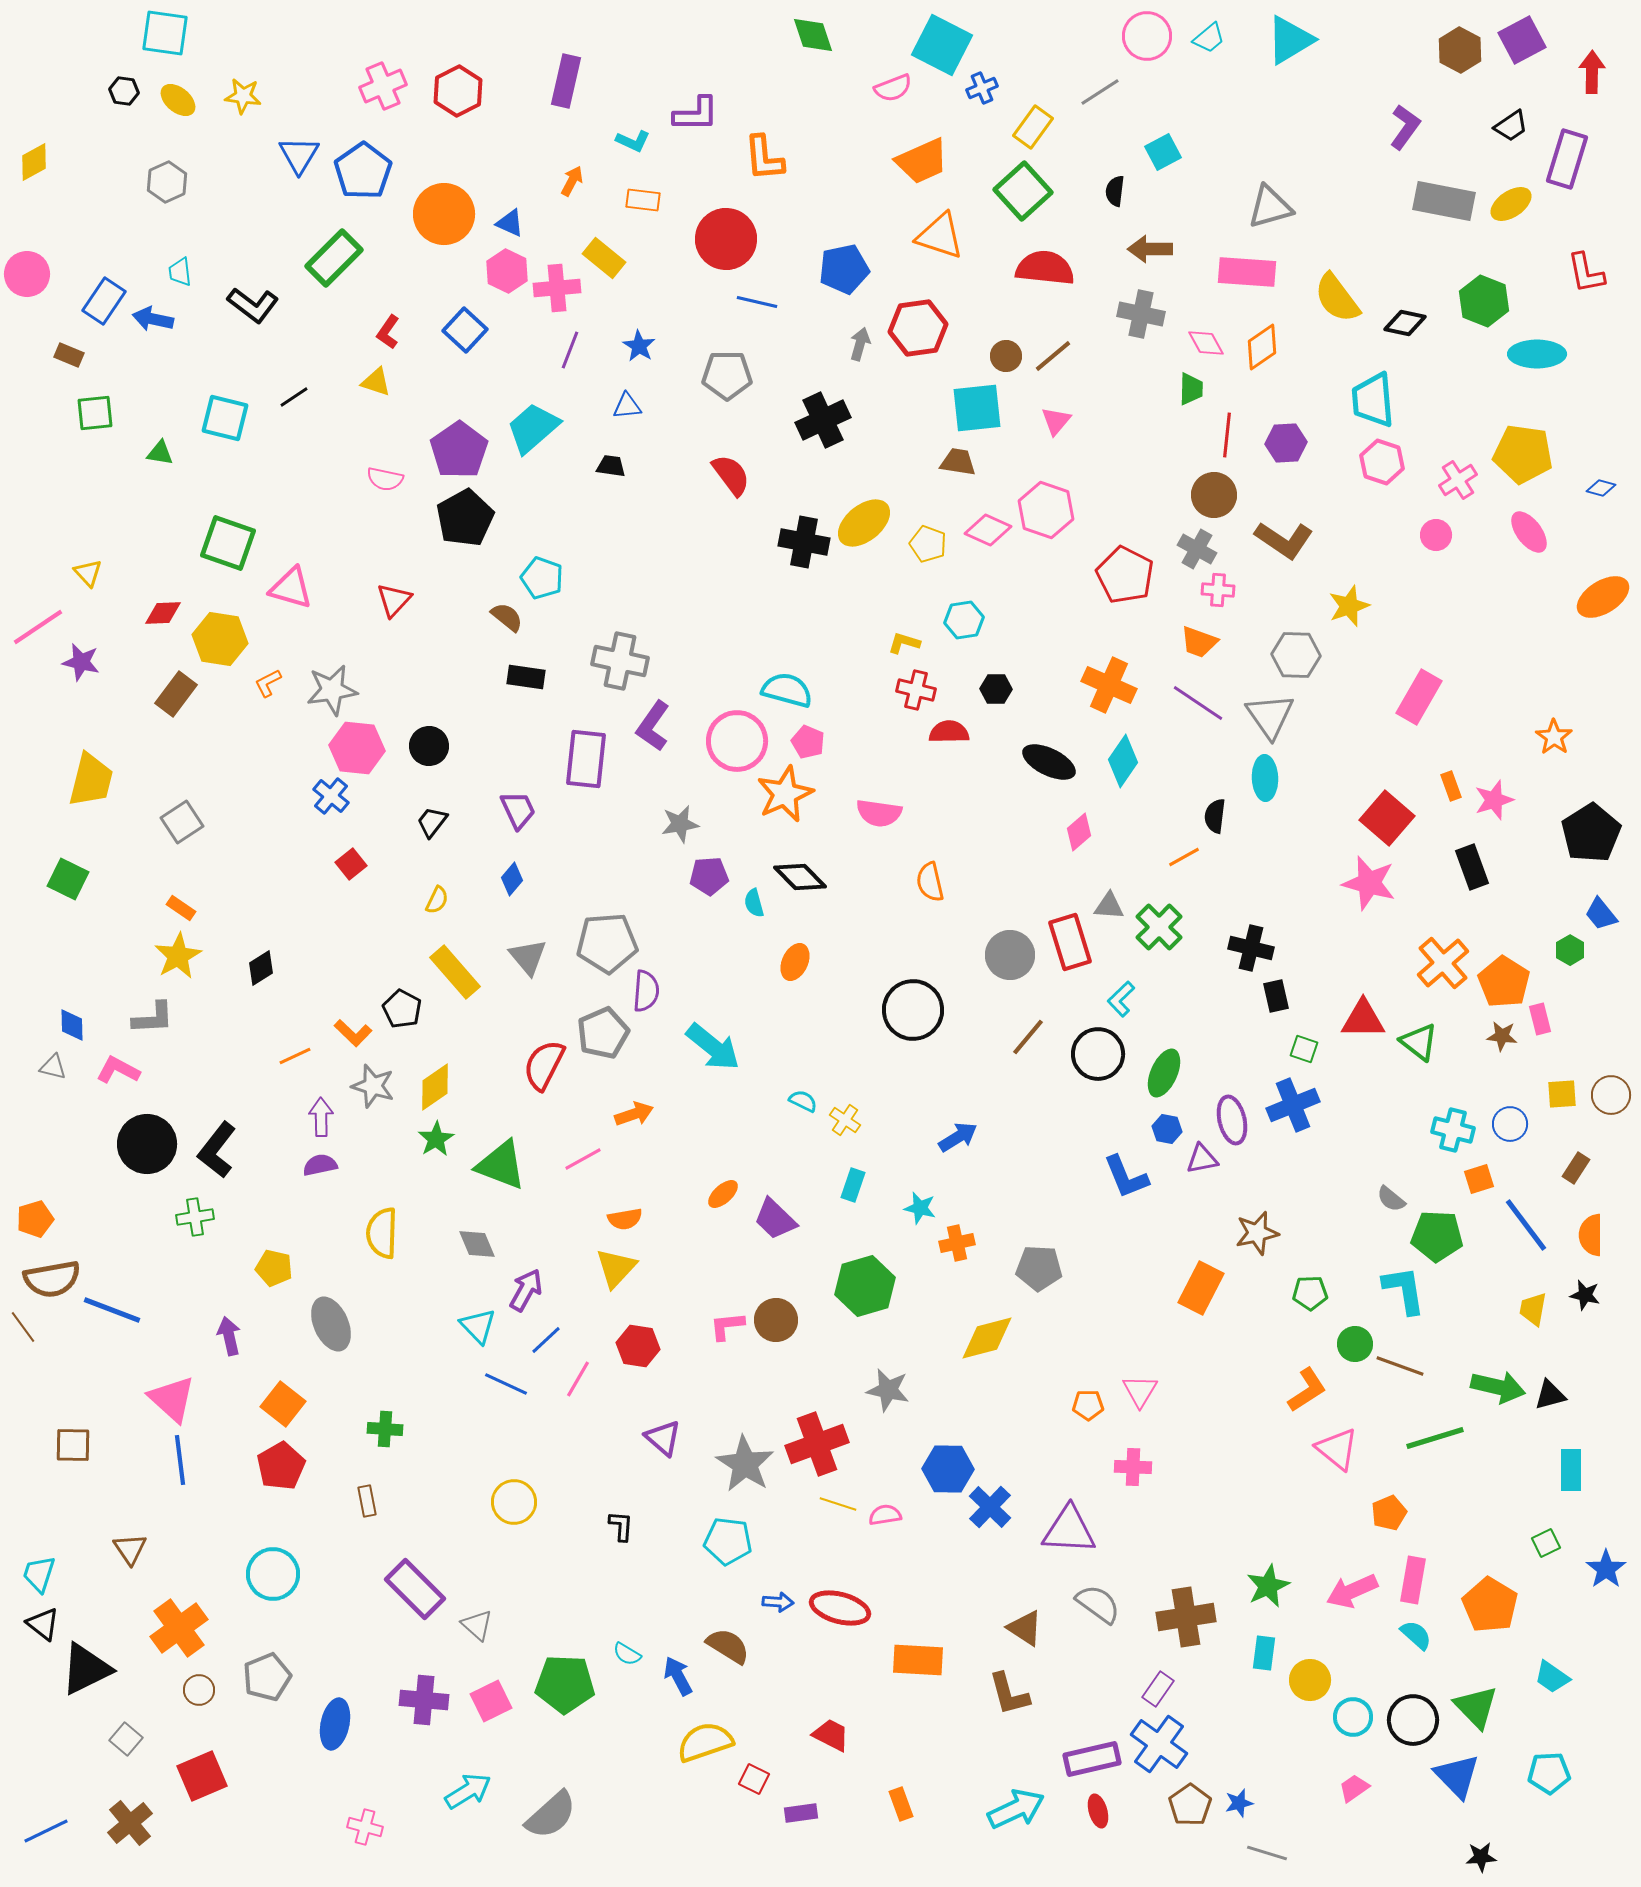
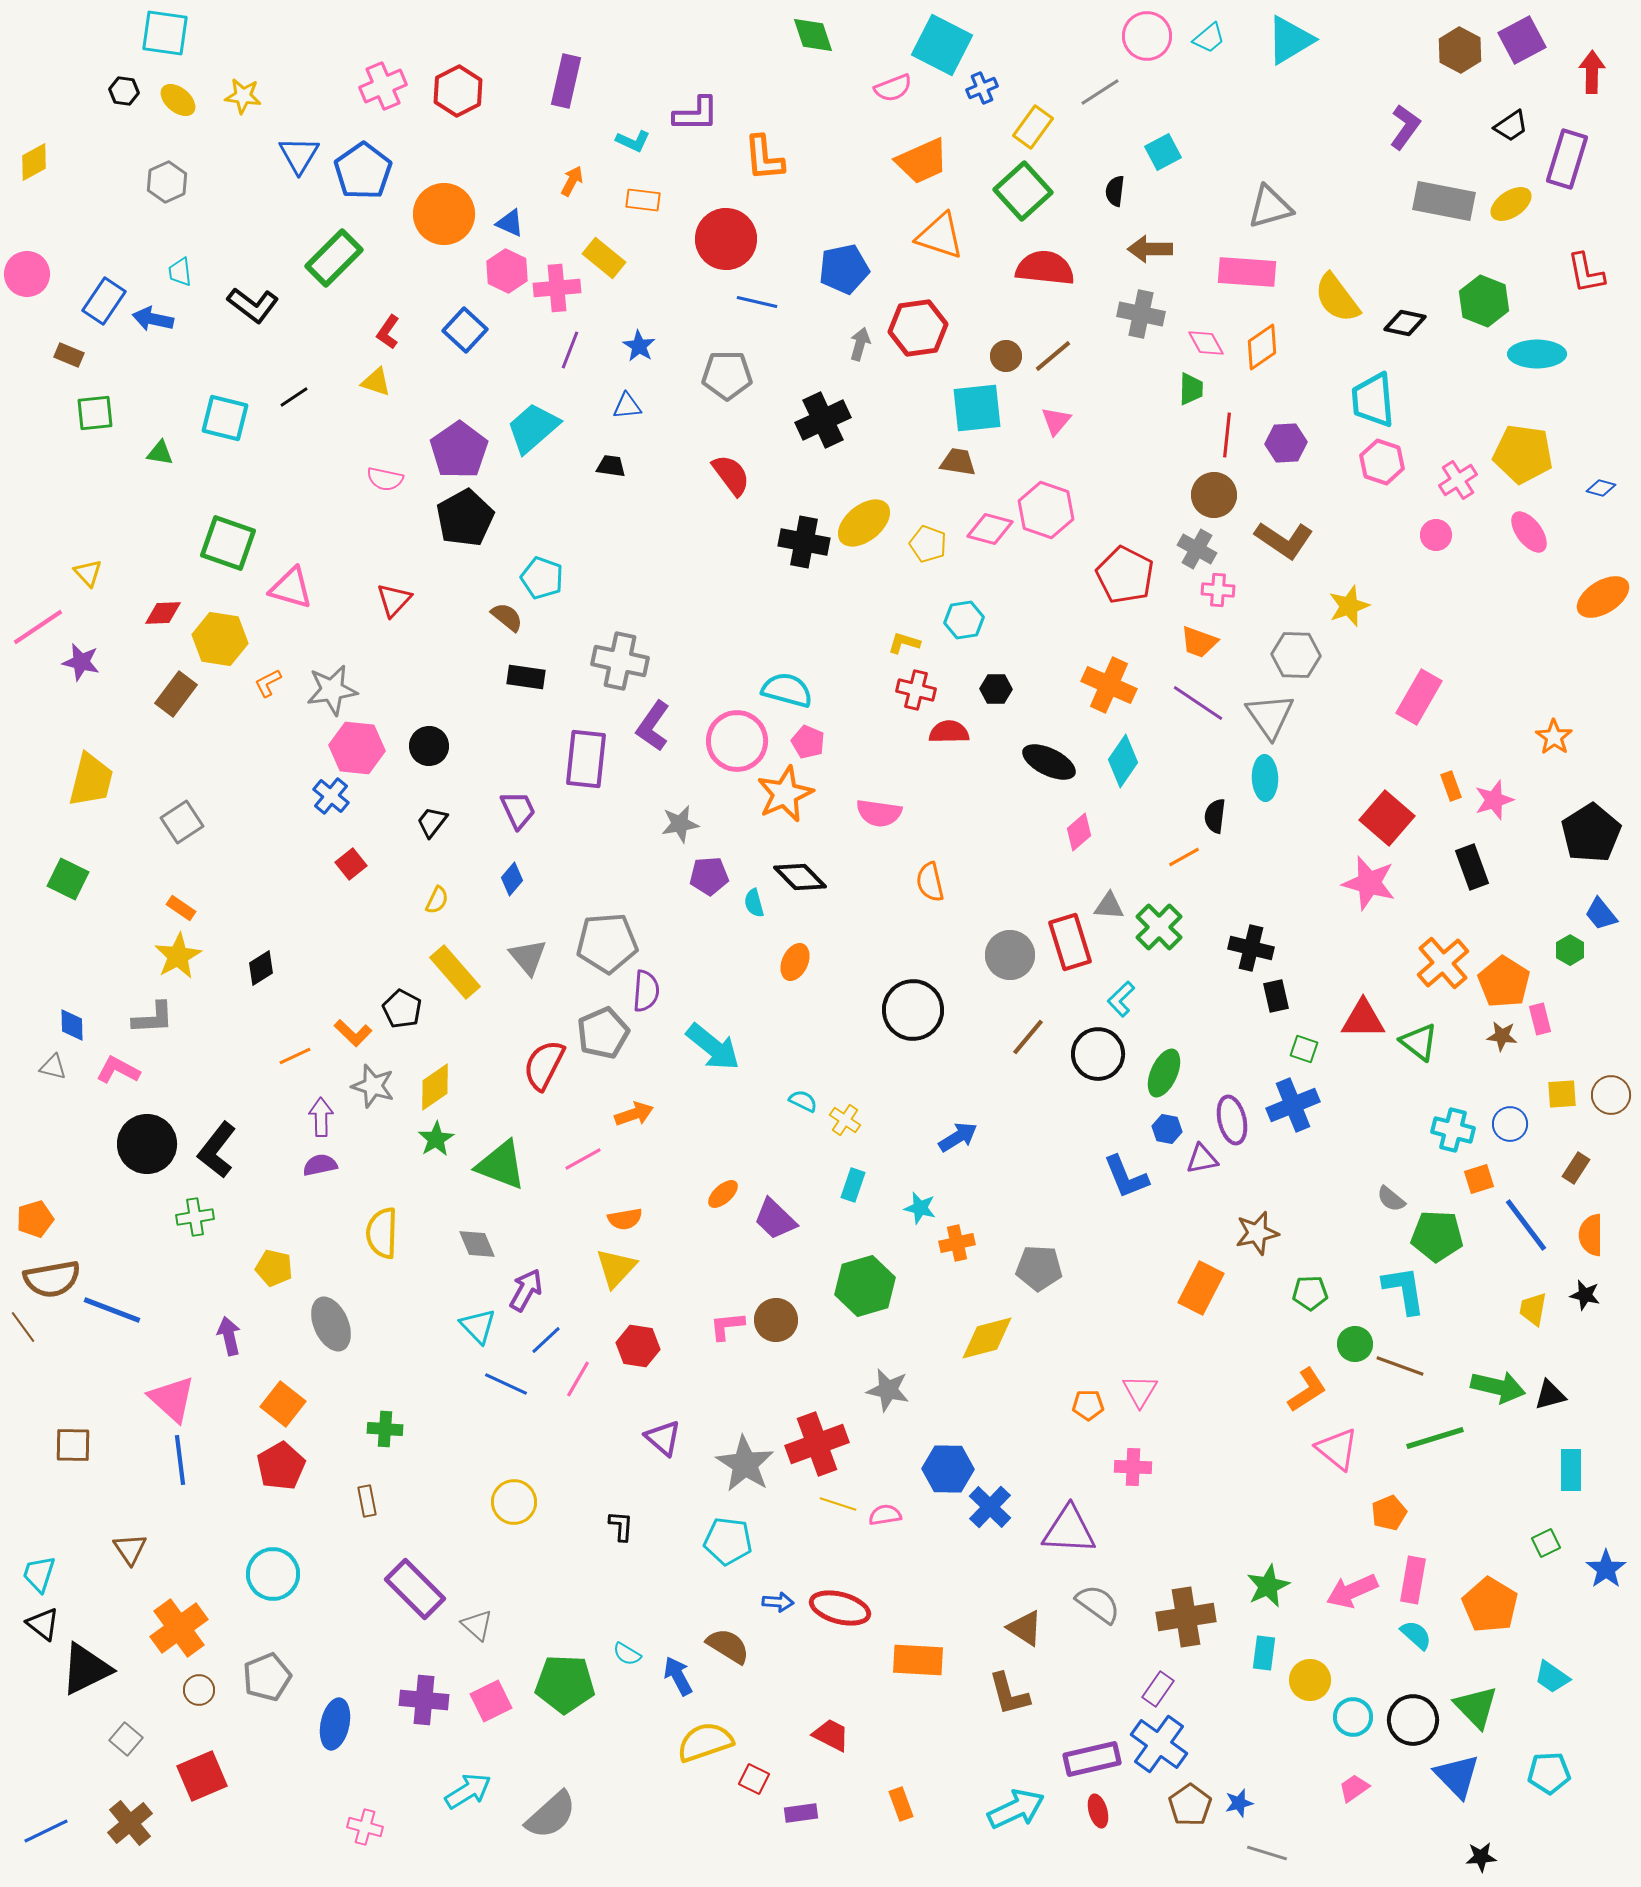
pink diamond at (988, 530): moved 2 px right, 1 px up; rotated 9 degrees counterclockwise
